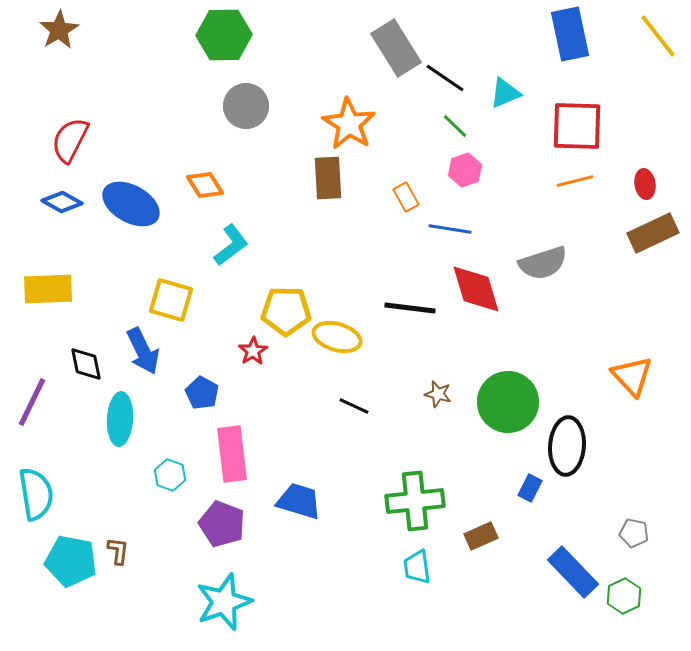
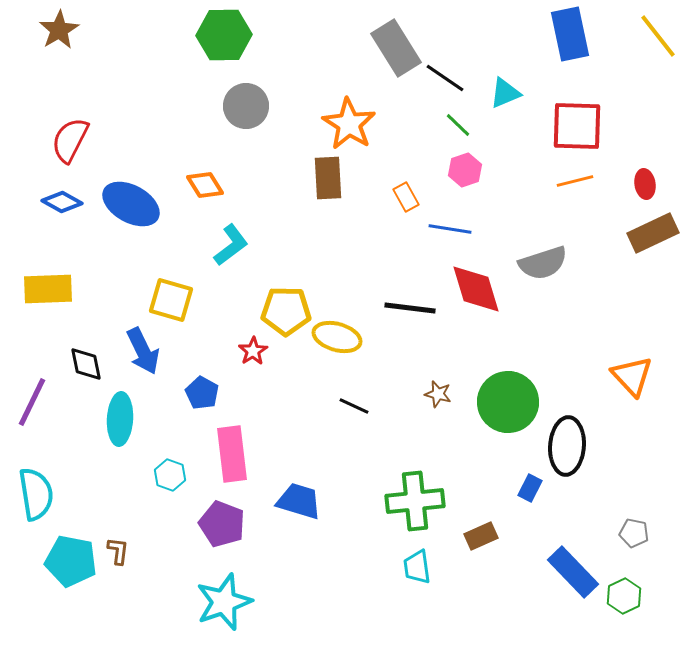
green line at (455, 126): moved 3 px right, 1 px up
